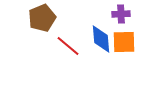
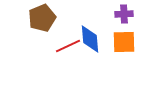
purple cross: moved 3 px right
blue diamond: moved 11 px left
red line: rotated 65 degrees counterclockwise
